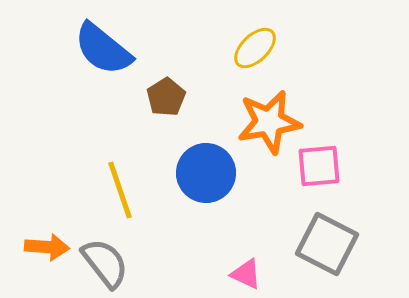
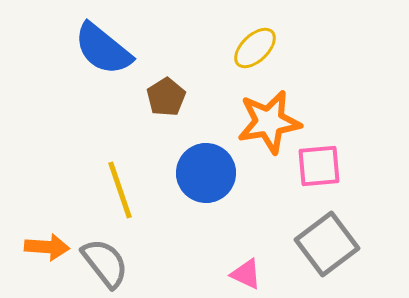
gray square: rotated 26 degrees clockwise
